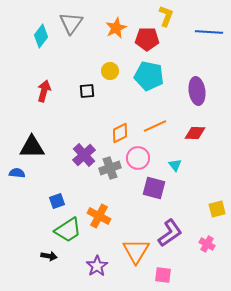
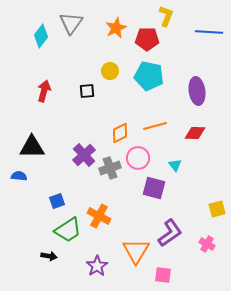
orange line: rotated 10 degrees clockwise
blue semicircle: moved 2 px right, 3 px down
